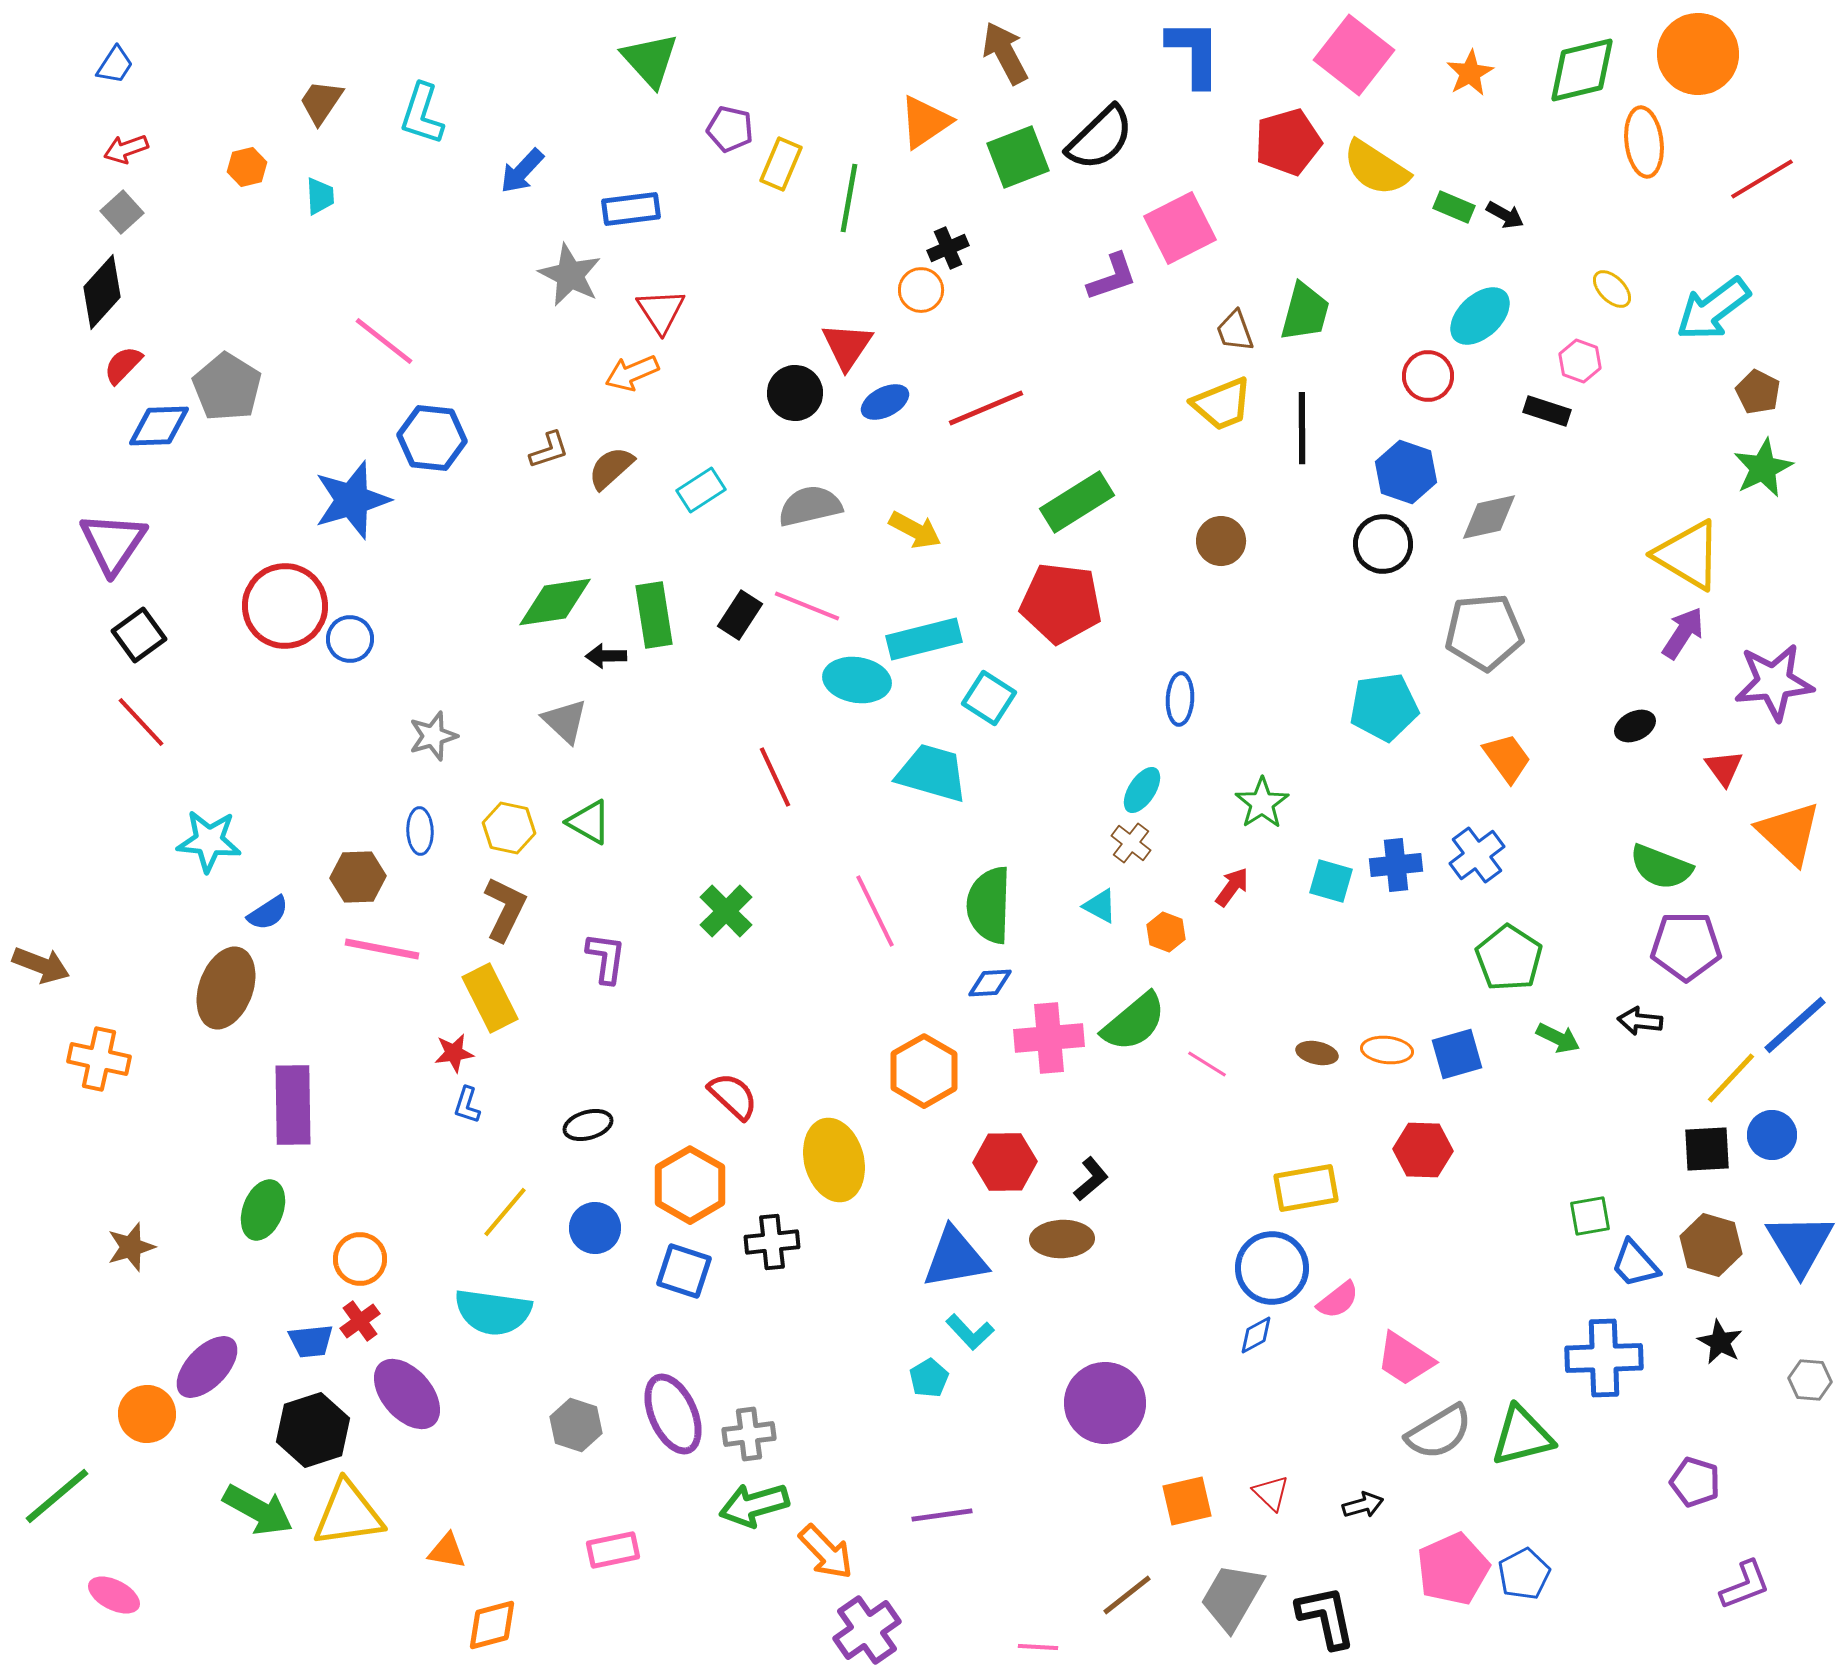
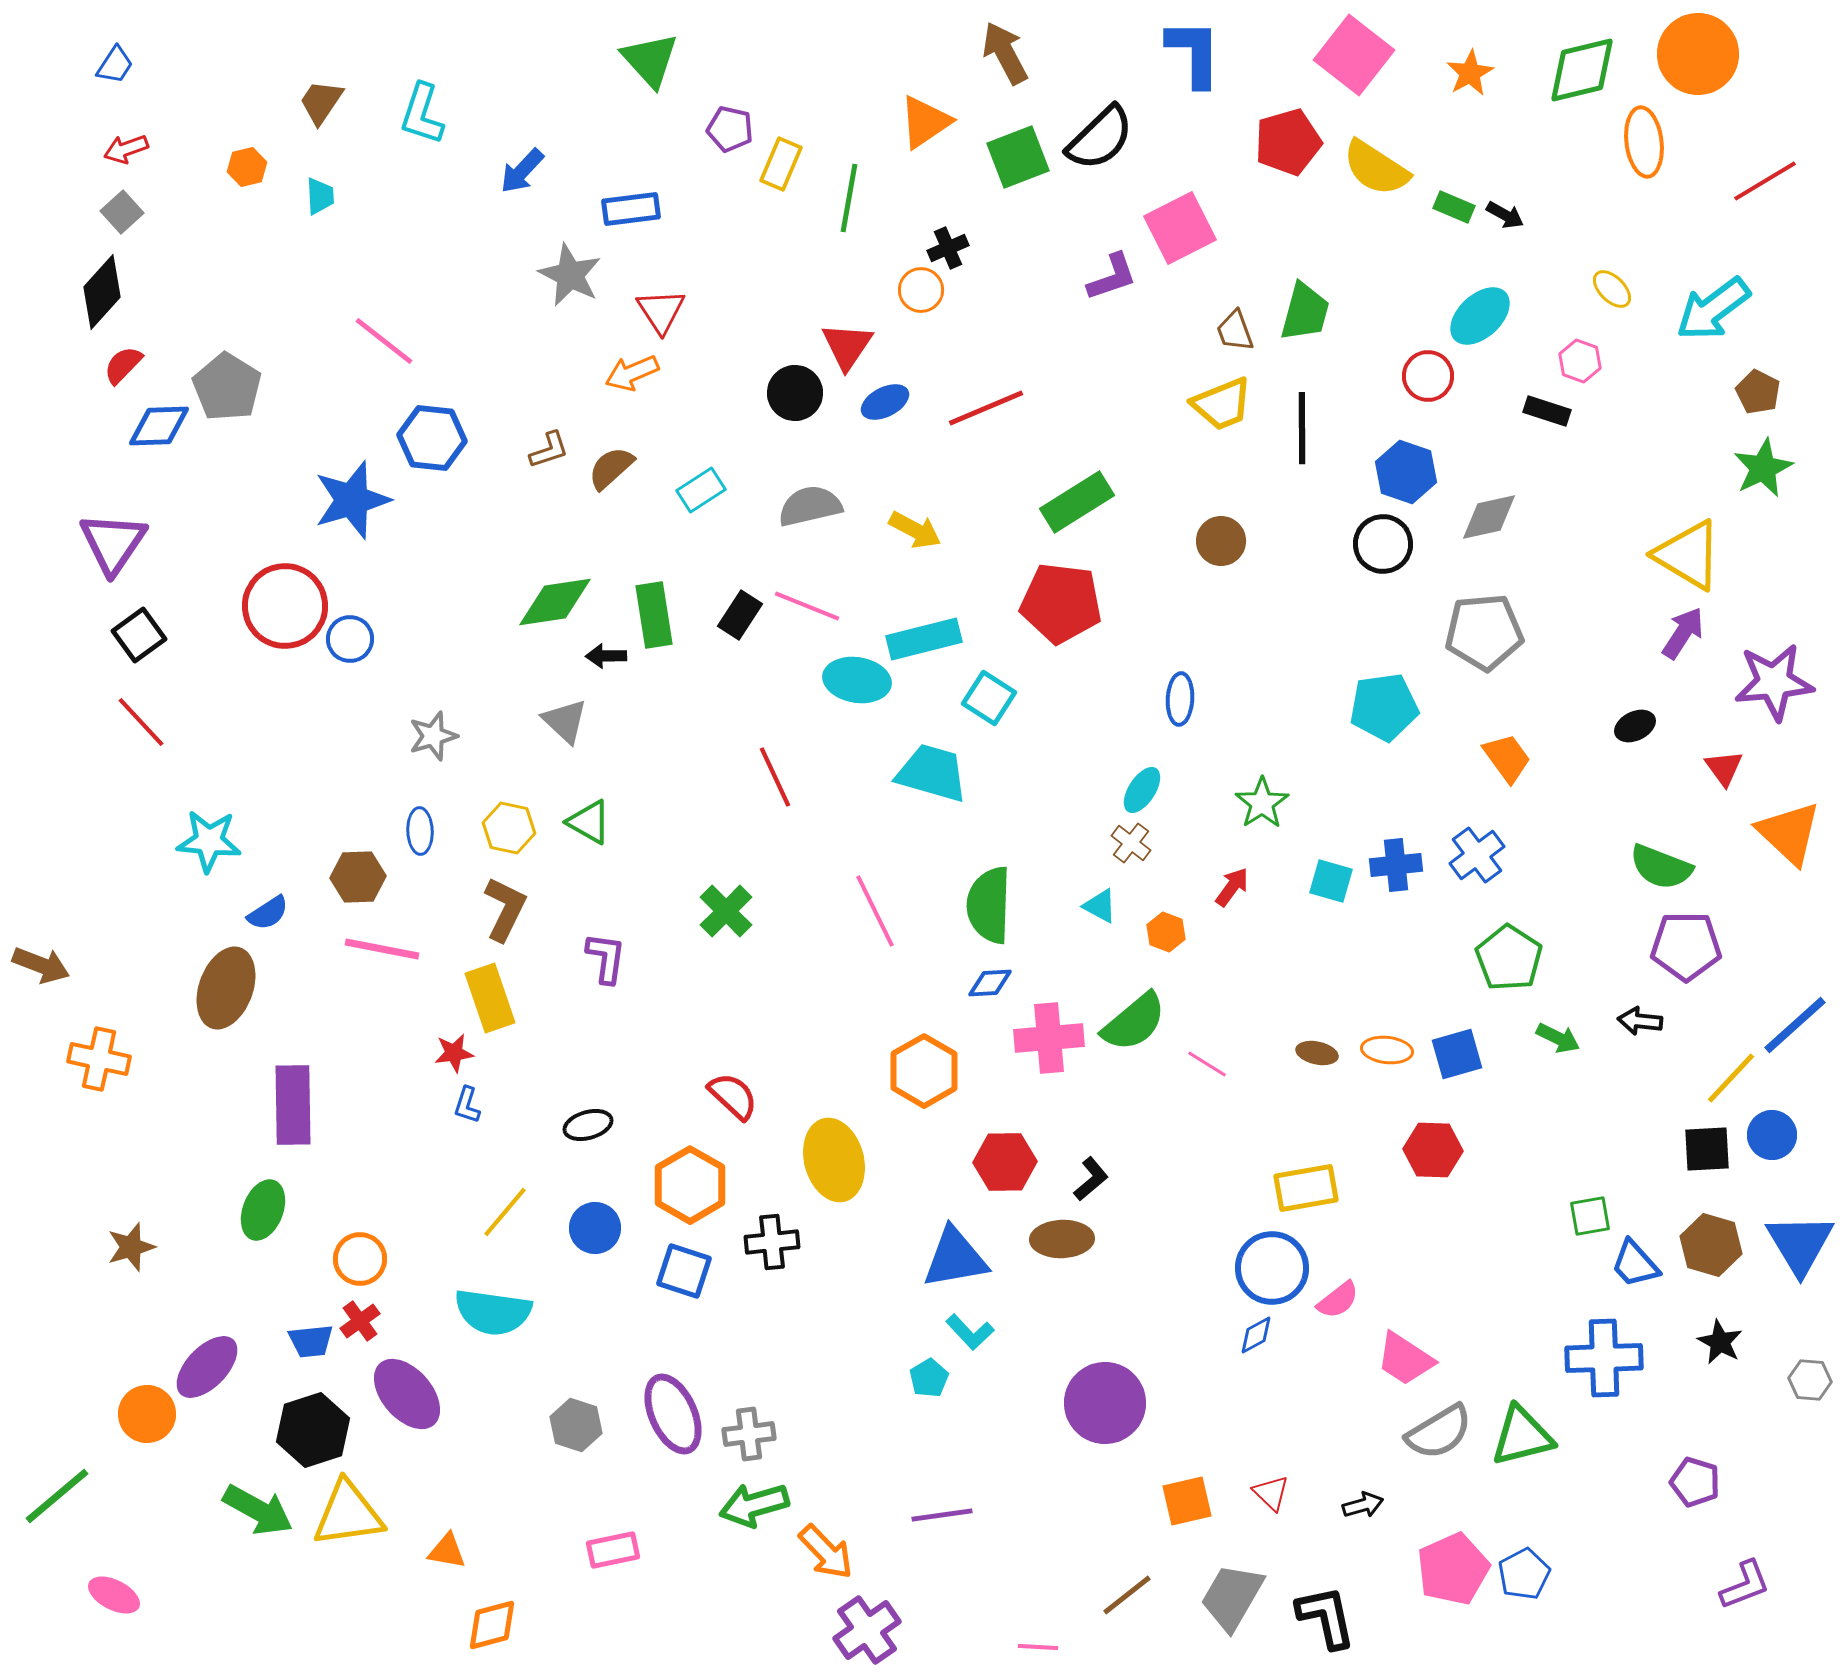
red line at (1762, 179): moved 3 px right, 2 px down
yellow rectangle at (490, 998): rotated 8 degrees clockwise
red hexagon at (1423, 1150): moved 10 px right
